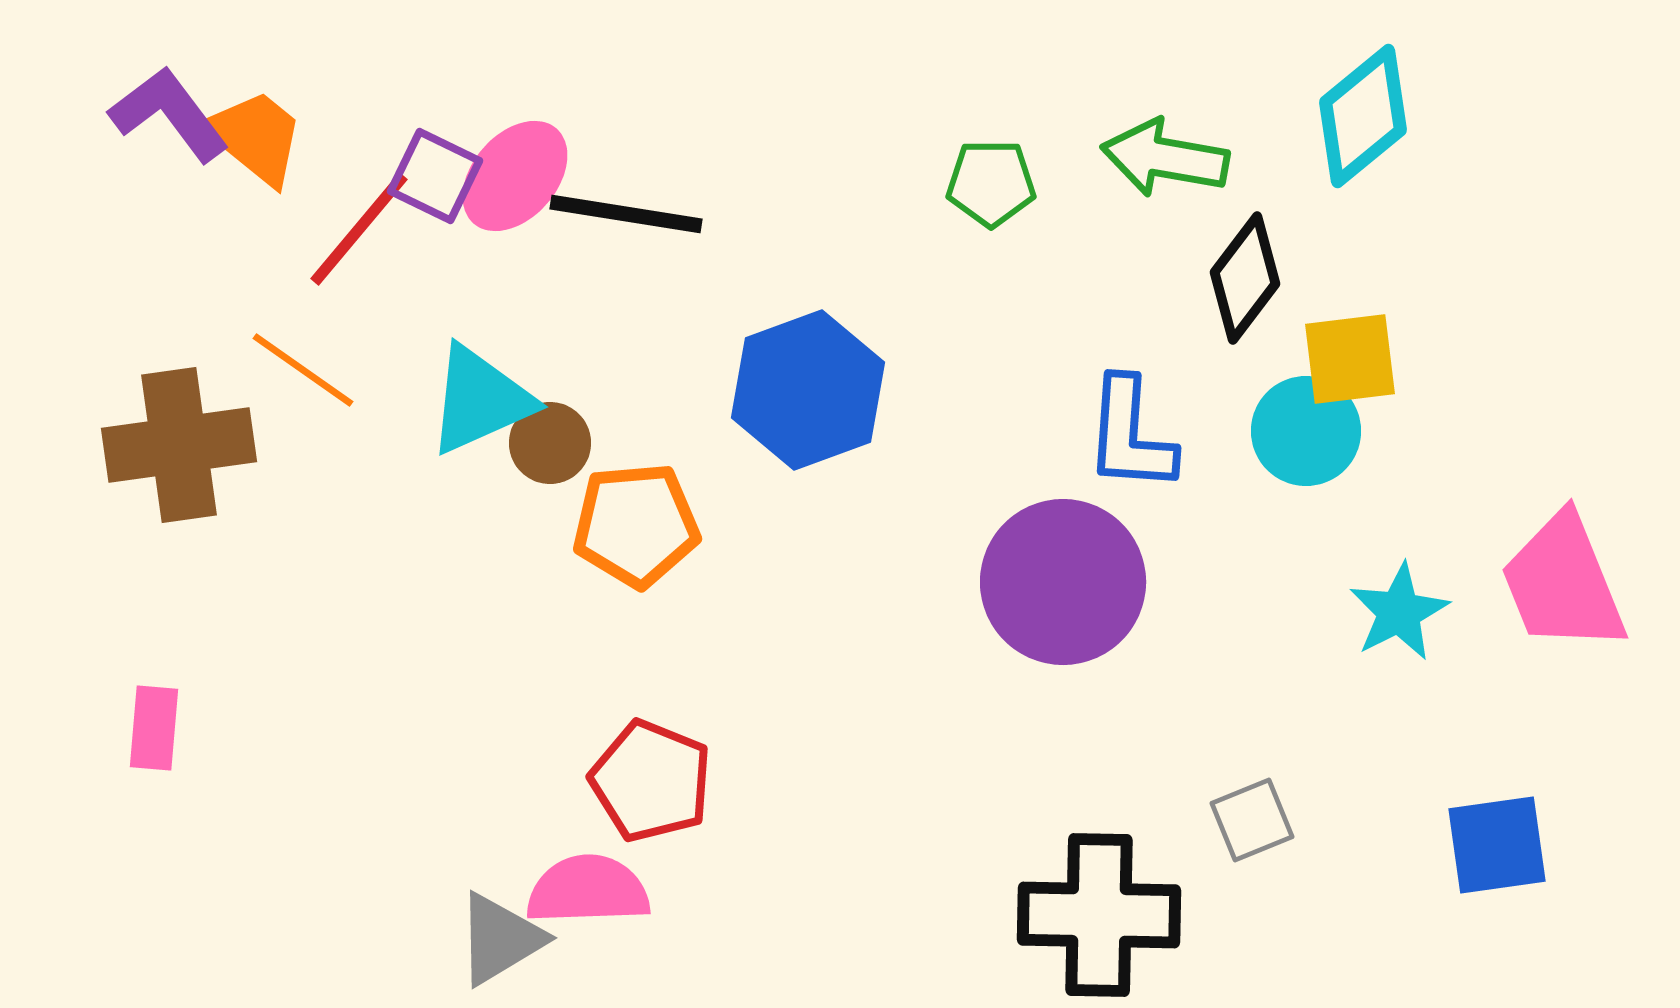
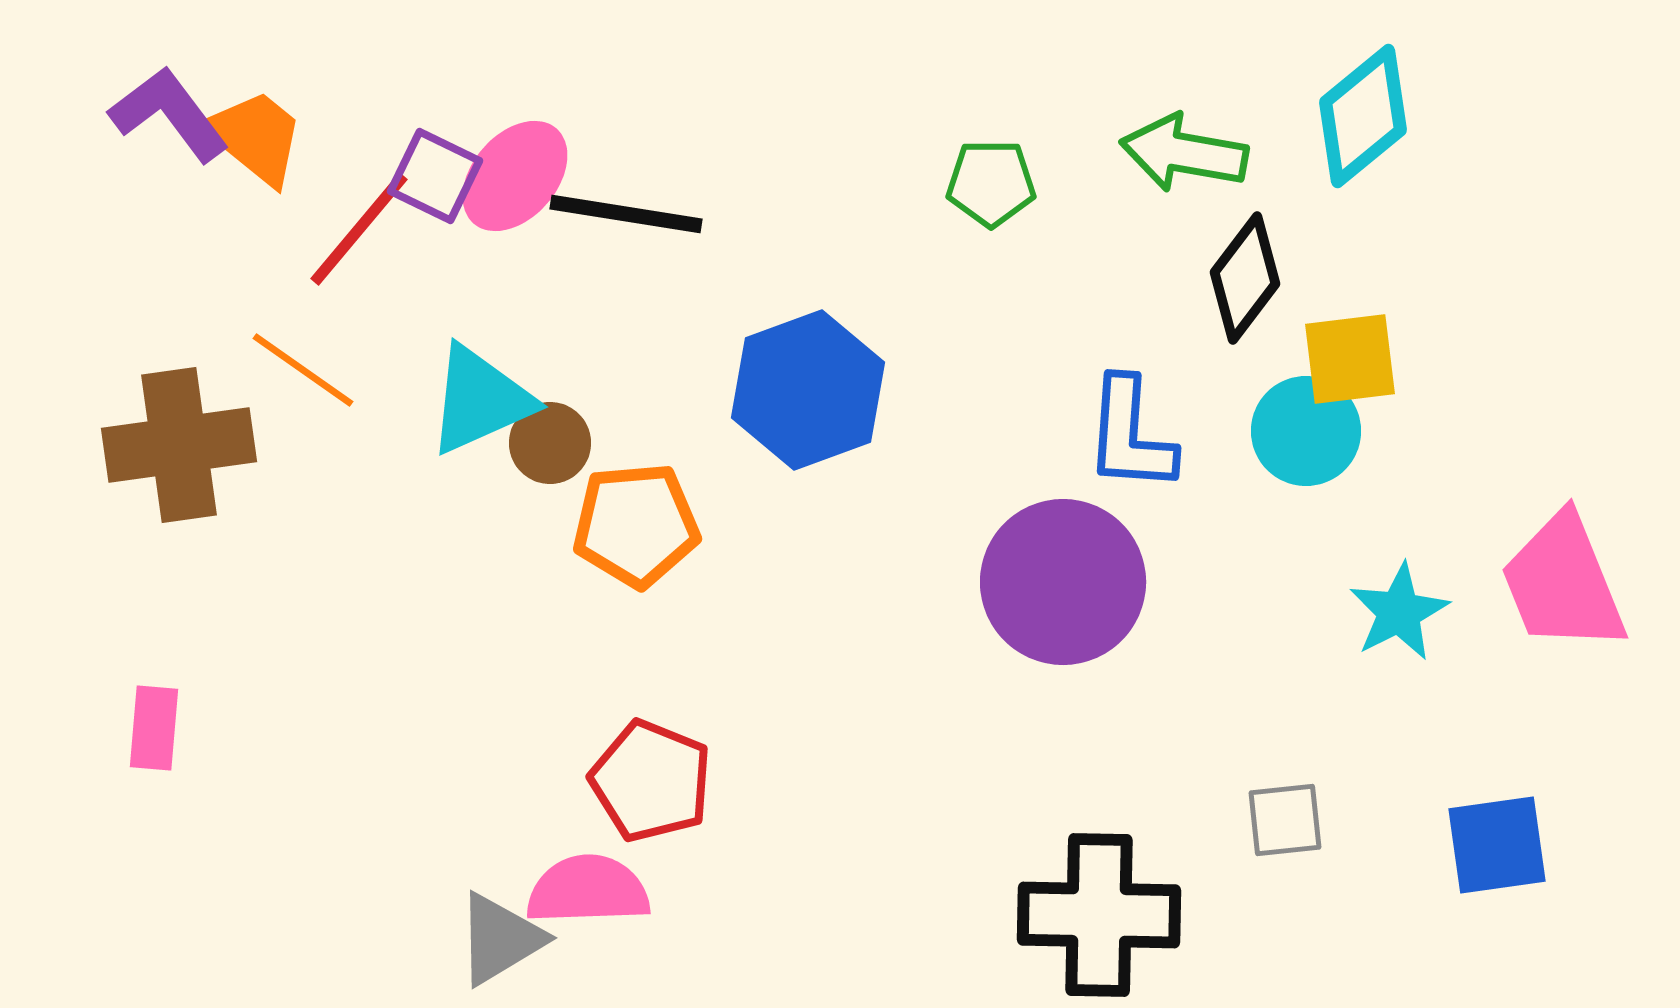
green arrow: moved 19 px right, 5 px up
gray square: moved 33 px right; rotated 16 degrees clockwise
